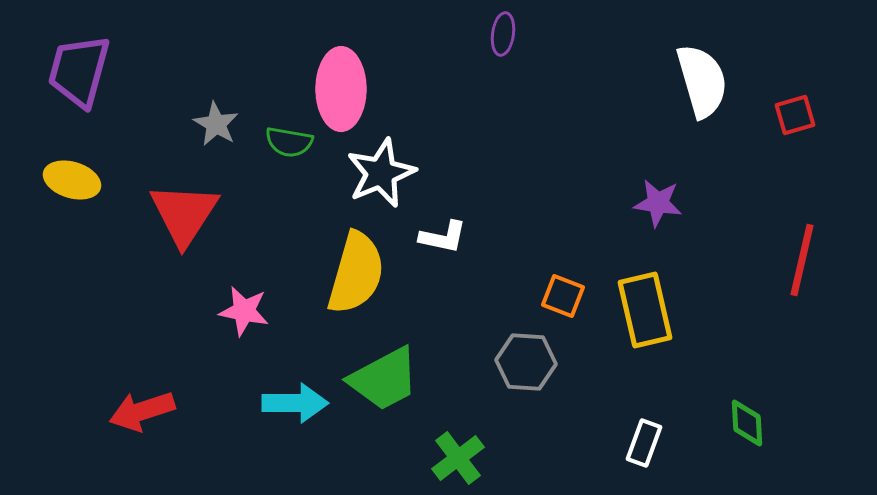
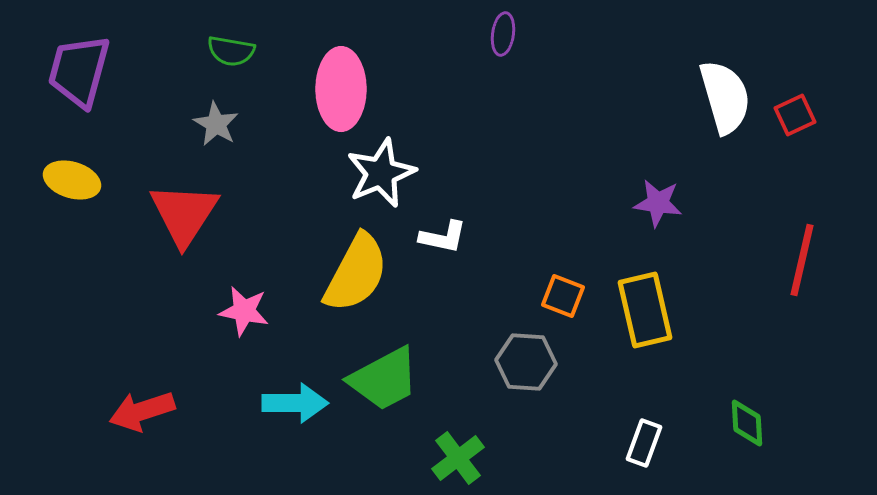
white semicircle: moved 23 px right, 16 px down
red square: rotated 9 degrees counterclockwise
green semicircle: moved 58 px left, 91 px up
yellow semicircle: rotated 12 degrees clockwise
